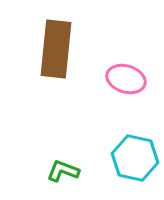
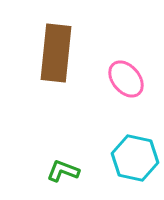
brown rectangle: moved 4 px down
pink ellipse: rotated 33 degrees clockwise
